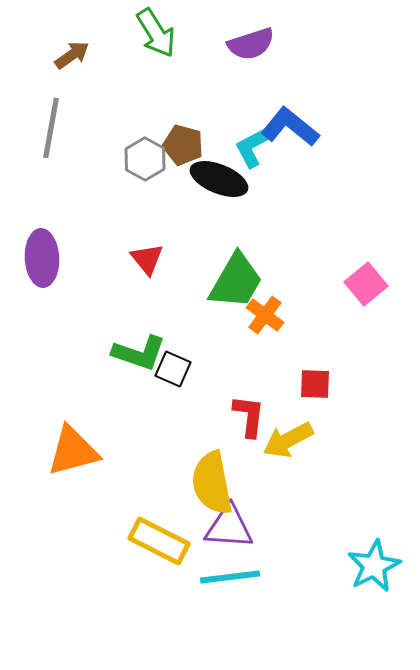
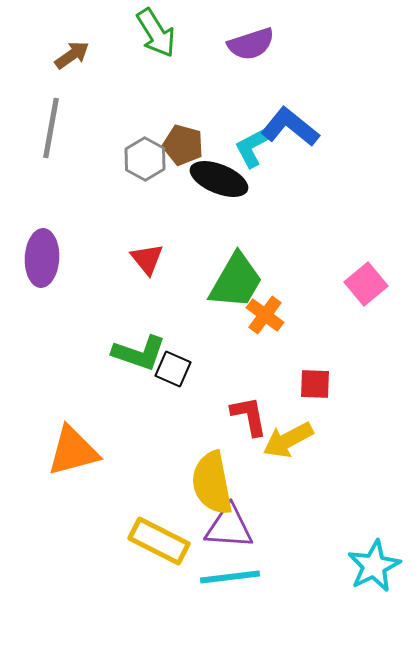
purple ellipse: rotated 6 degrees clockwise
red L-shape: rotated 18 degrees counterclockwise
